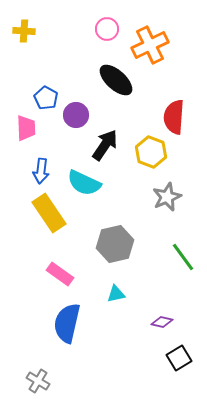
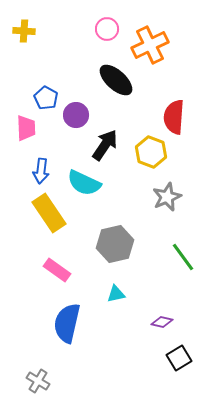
pink rectangle: moved 3 px left, 4 px up
